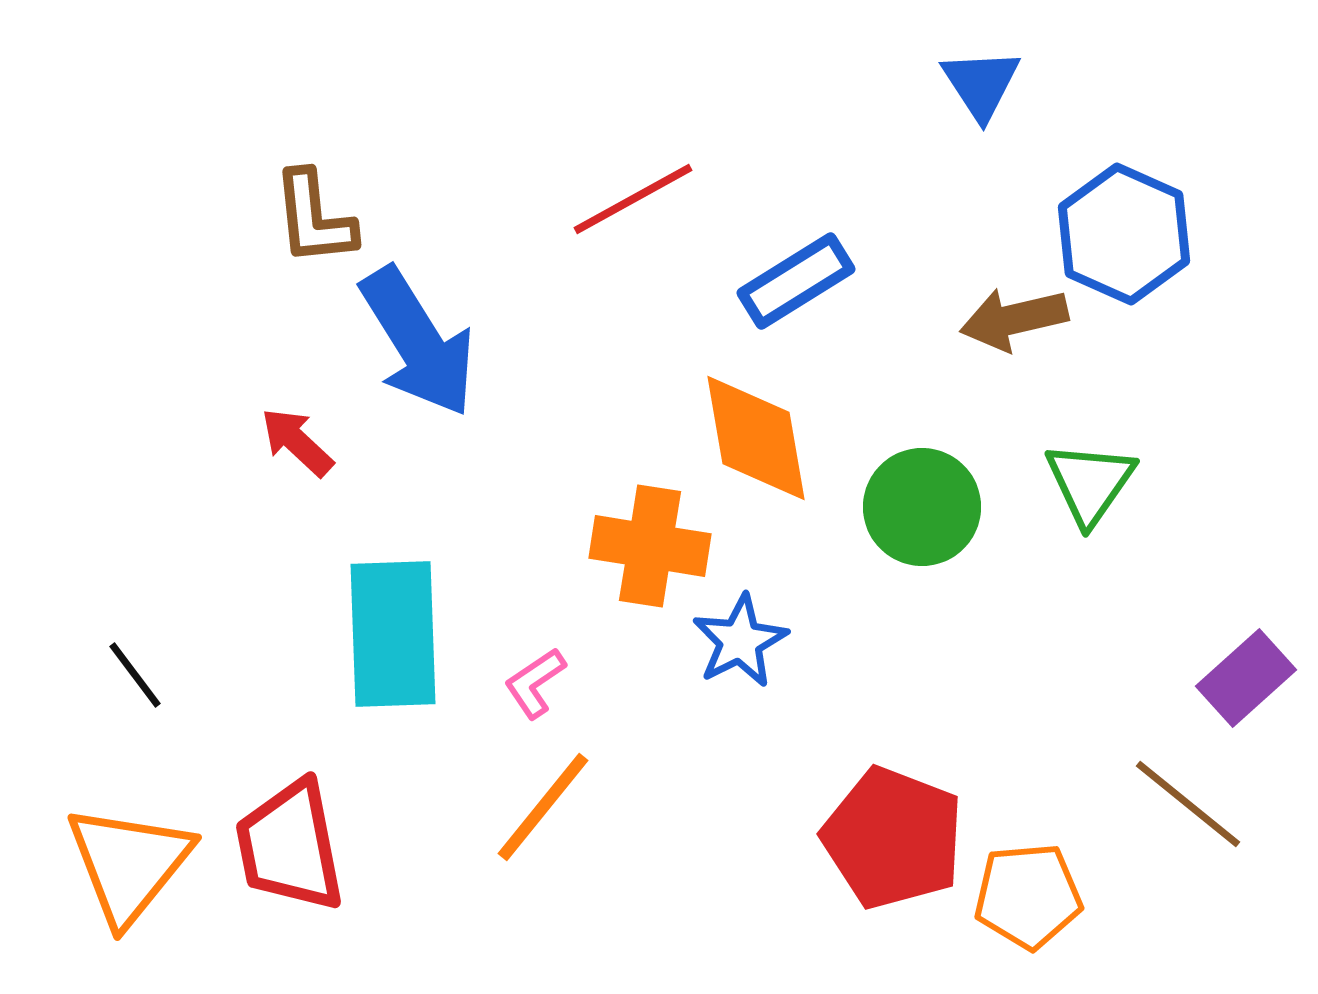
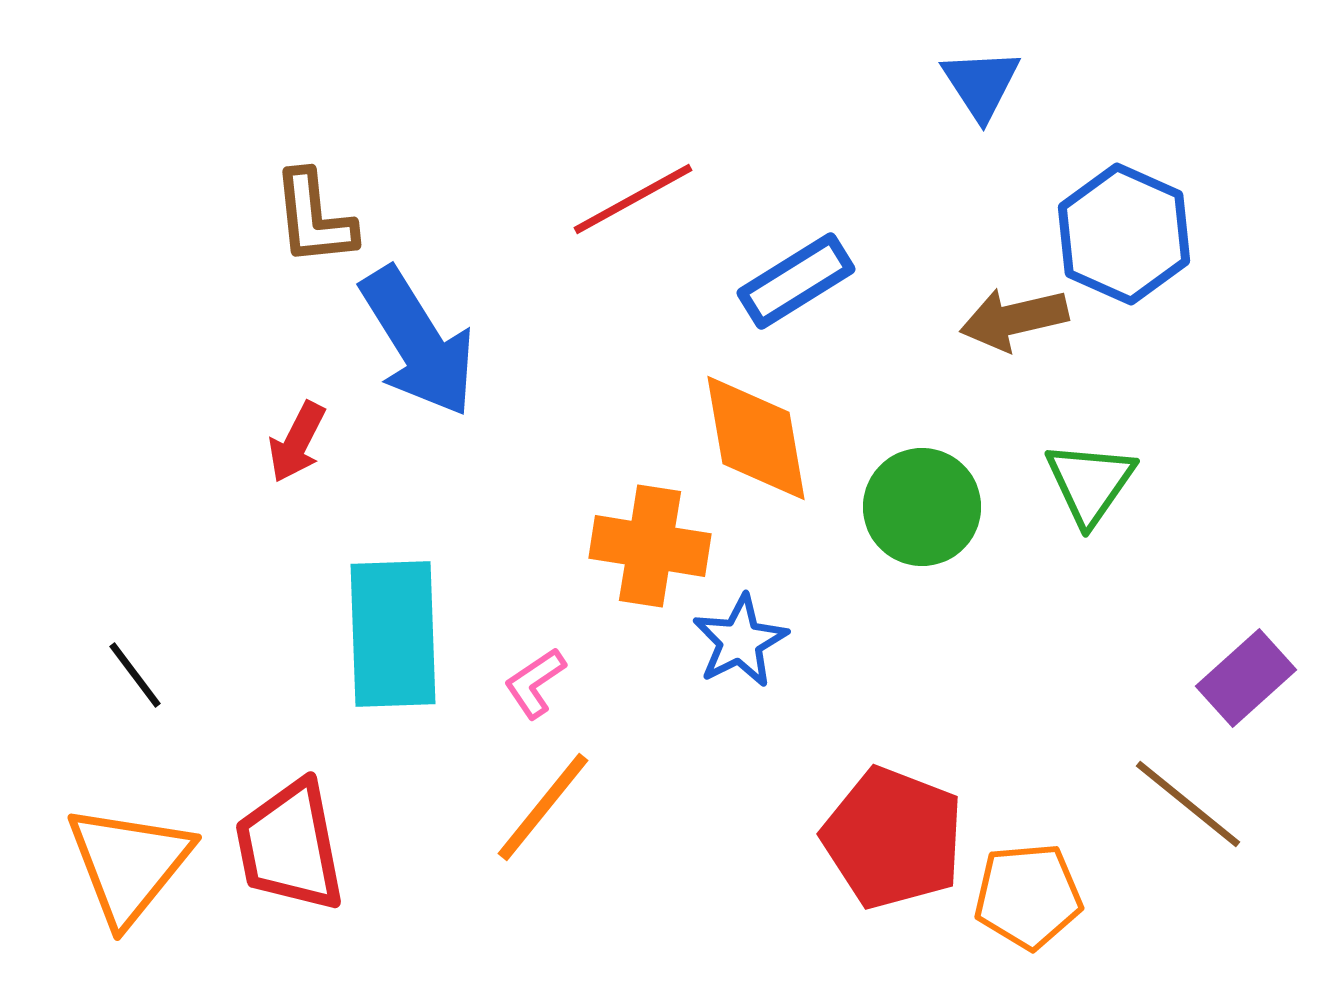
red arrow: rotated 106 degrees counterclockwise
